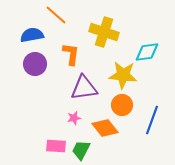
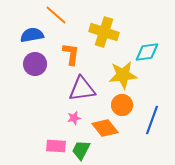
yellow star: rotated 12 degrees counterclockwise
purple triangle: moved 2 px left, 1 px down
